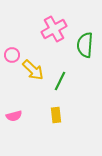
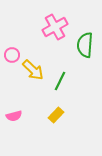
pink cross: moved 1 px right, 2 px up
yellow rectangle: rotated 49 degrees clockwise
